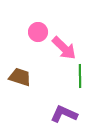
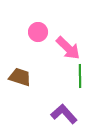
pink arrow: moved 4 px right
purple L-shape: rotated 24 degrees clockwise
